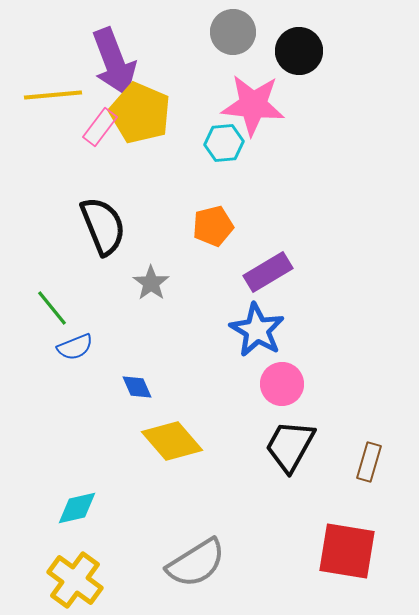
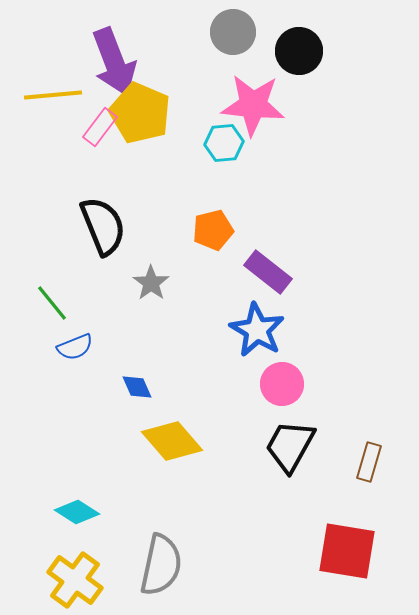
orange pentagon: moved 4 px down
purple rectangle: rotated 69 degrees clockwise
green line: moved 5 px up
cyan diamond: moved 4 px down; rotated 45 degrees clockwise
gray semicircle: moved 35 px left, 2 px down; rotated 46 degrees counterclockwise
